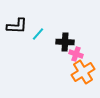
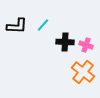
cyan line: moved 5 px right, 9 px up
pink cross: moved 10 px right, 9 px up
orange cross: rotated 20 degrees counterclockwise
